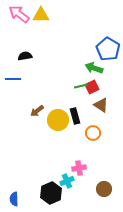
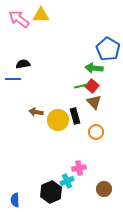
pink arrow: moved 5 px down
black semicircle: moved 2 px left, 8 px down
green arrow: rotated 12 degrees counterclockwise
red square: moved 1 px up; rotated 24 degrees counterclockwise
brown triangle: moved 7 px left, 3 px up; rotated 14 degrees clockwise
brown arrow: moved 1 px left, 1 px down; rotated 48 degrees clockwise
orange circle: moved 3 px right, 1 px up
black hexagon: moved 1 px up
blue semicircle: moved 1 px right, 1 px down
